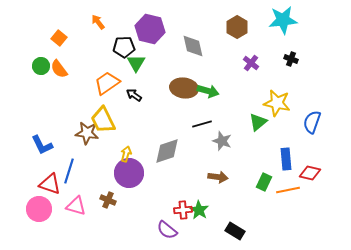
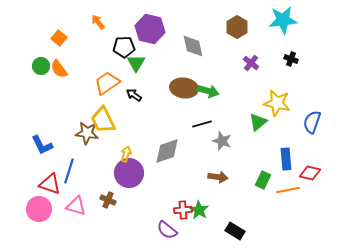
green rectangle at (264, 182): moved 1 px left, 2 px up
